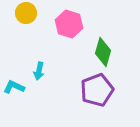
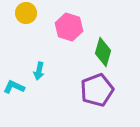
pink hexagon: moved 3 px down
